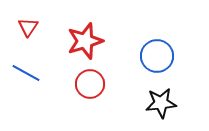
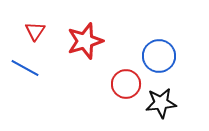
red triangle: moved 7 px right, 4 px down
blue circle: moved 2 px right
blue line: moved 1 px left, 5 px up
red circle: moved 36 px right
